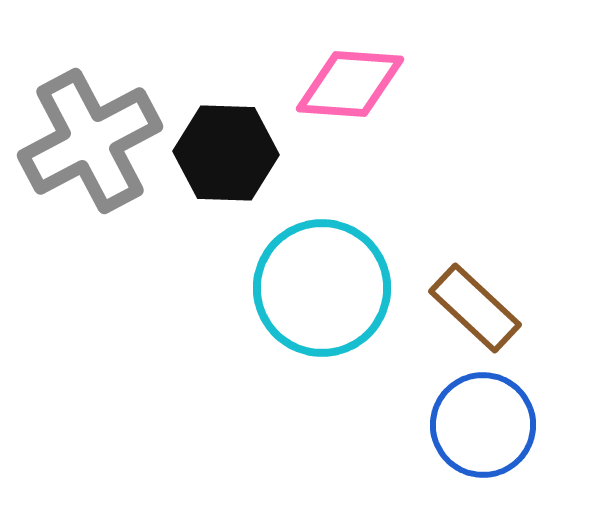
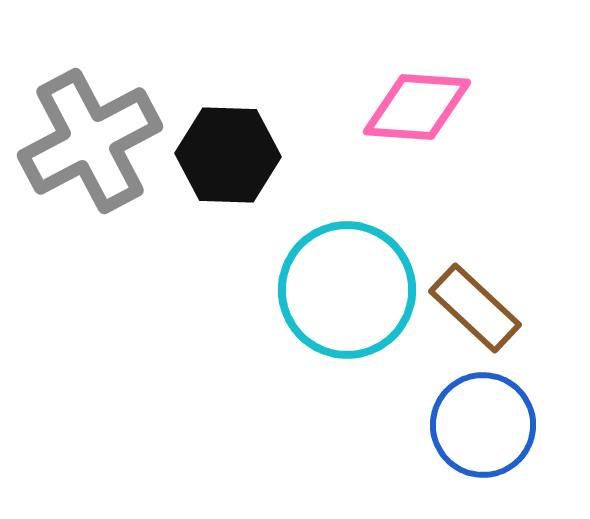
pink diamond: moved 67 px right, 23 px down
black hexagon: moved 2 px right, 2 px down
cyan circle: moved 25 px right, 2 px down
